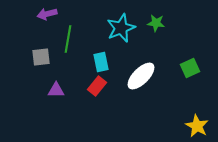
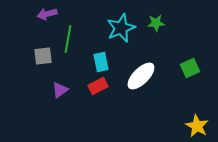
green star: rotated 12 degrees counterclockwise
gray square: moved 2 px right, 1 px up
red rectangle: moved 1 px right; rotated 24 degrees clockwise
purple triangle: moved 4 px right; rotated 36 degrees counterclockwise
